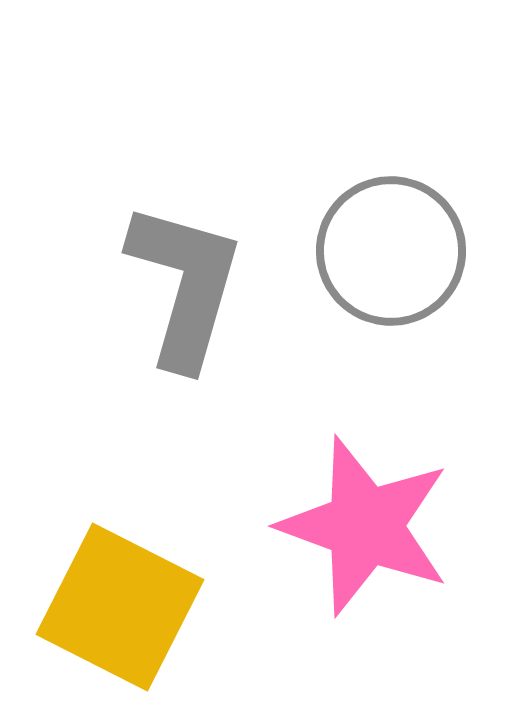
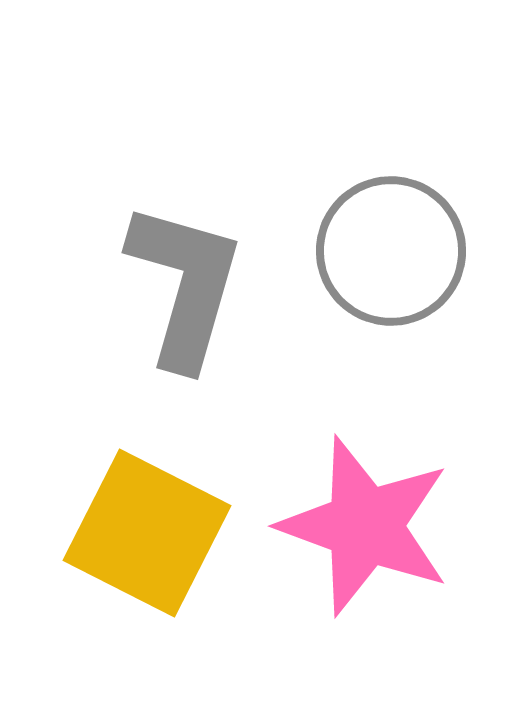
yellow square: moved 27 px right, 74 px up
